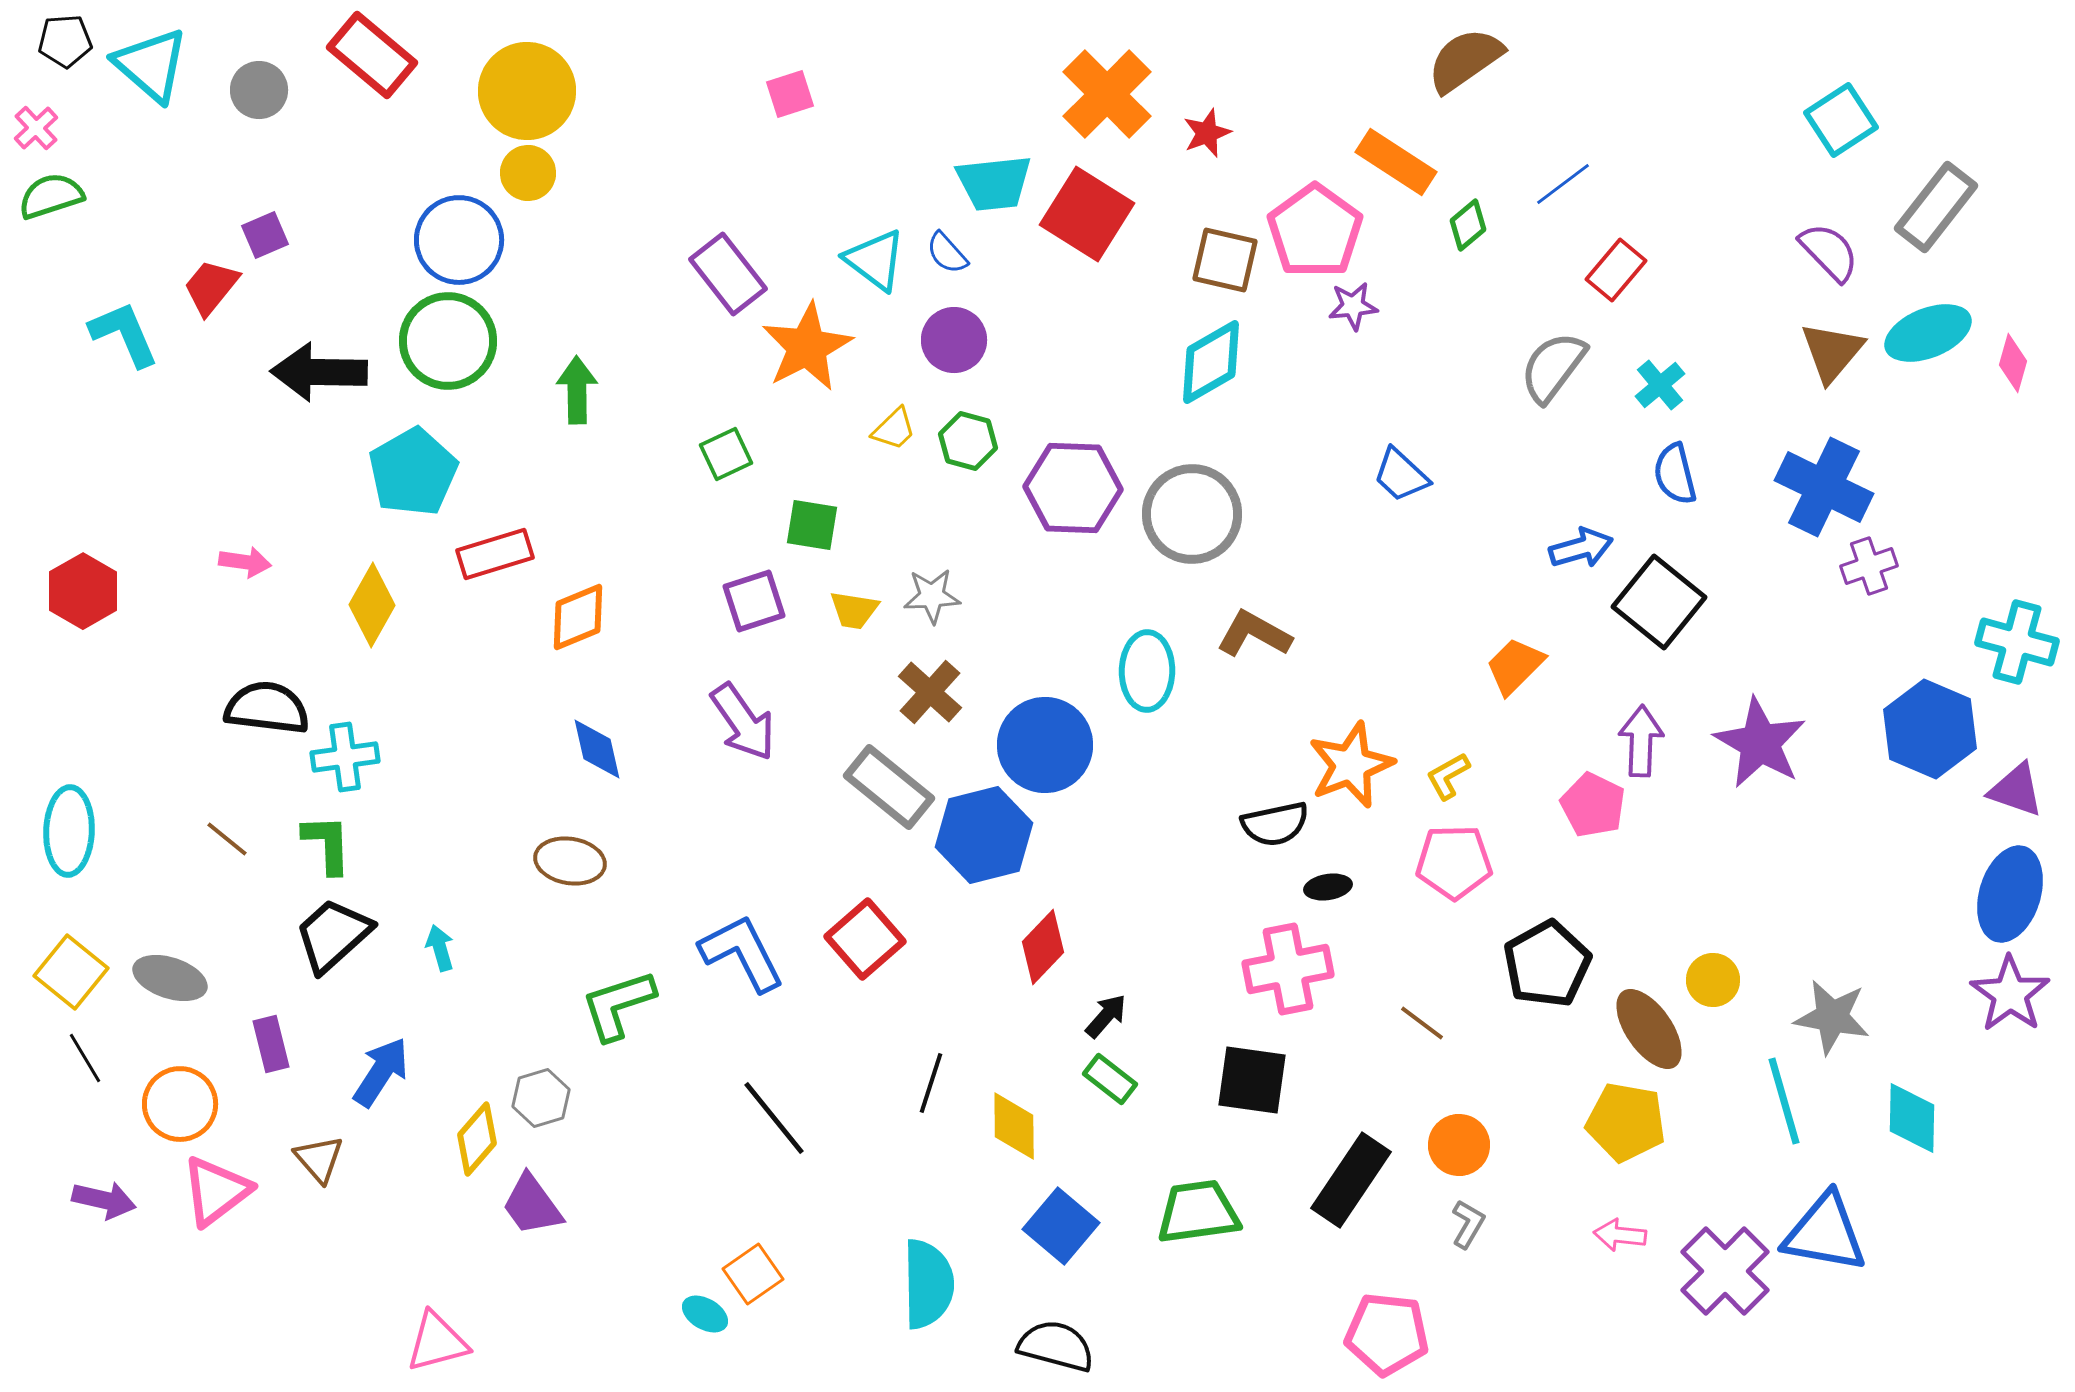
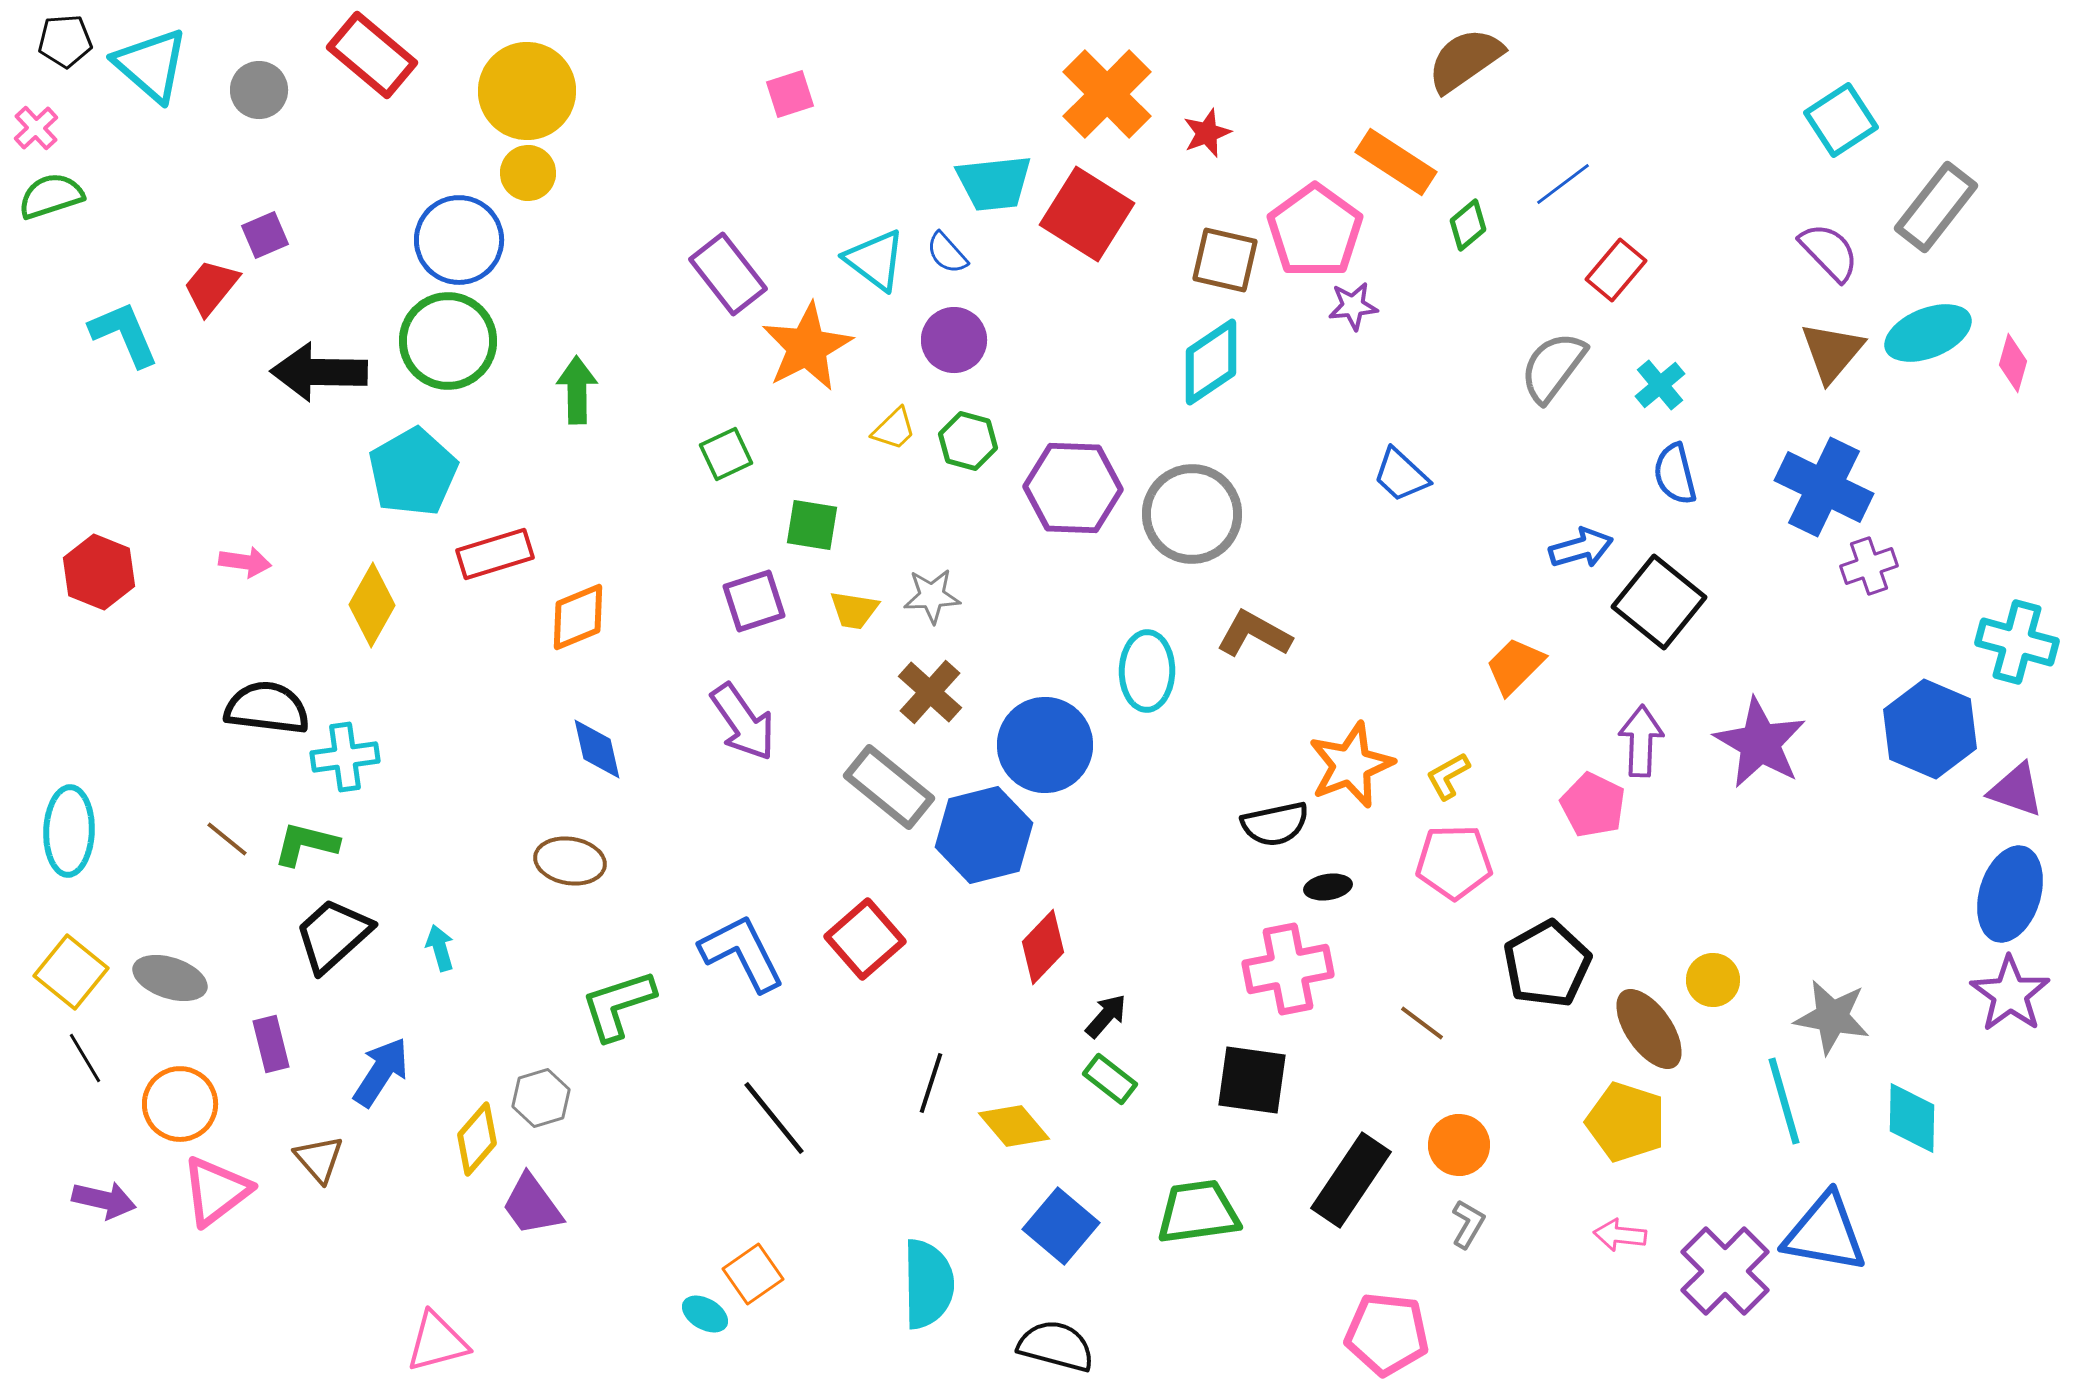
cyan diamond at (1211, 362): rotated 4 degrees counterclockwise
red hexagon at (83, 591): moved 16 px right, 19 px up; rotated 8 degrees counterclockwise
green L-shape at (327, 844): moved 21 px left; rotated 74 degrees counterclockwise
yellow pentagon at (1626, 1122): rotated 8 degrees clockwise
yellow diamond at (1014, 1126): rotated 40 degrees counterclockwise
